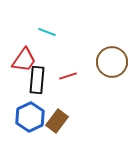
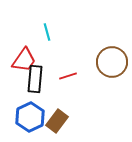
cyan line: rotated 54 degrees clockwise
black rectangle: moved 2 px left, 1 px up
